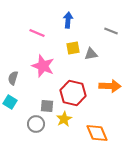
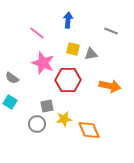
pink line: rotated 14 degrees clockwise
yellow square: moved 1 px down; rotated 24 degrees clockwise
pink star: moved 3 px up
gray semicircle: moved 1 px left; rotated 72 degrees counterclockwise
orange arrow: rotated 10 degrees clockwise
red hexagon: moved 5 px left, 13 px up; rotated 15 degrees counterclockwise
gray square: rotated 16 degrees counterclockwise
yellow star: rotated 21 degrees clockwise
gray circle: moved 1 px right
orange diamond: moved 8 px left, 3 px up
